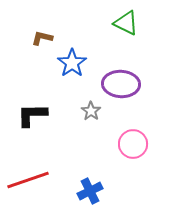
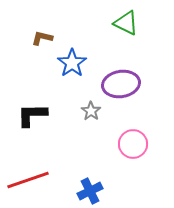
purple ellipse: rotated 12 degrees counterclockwise
